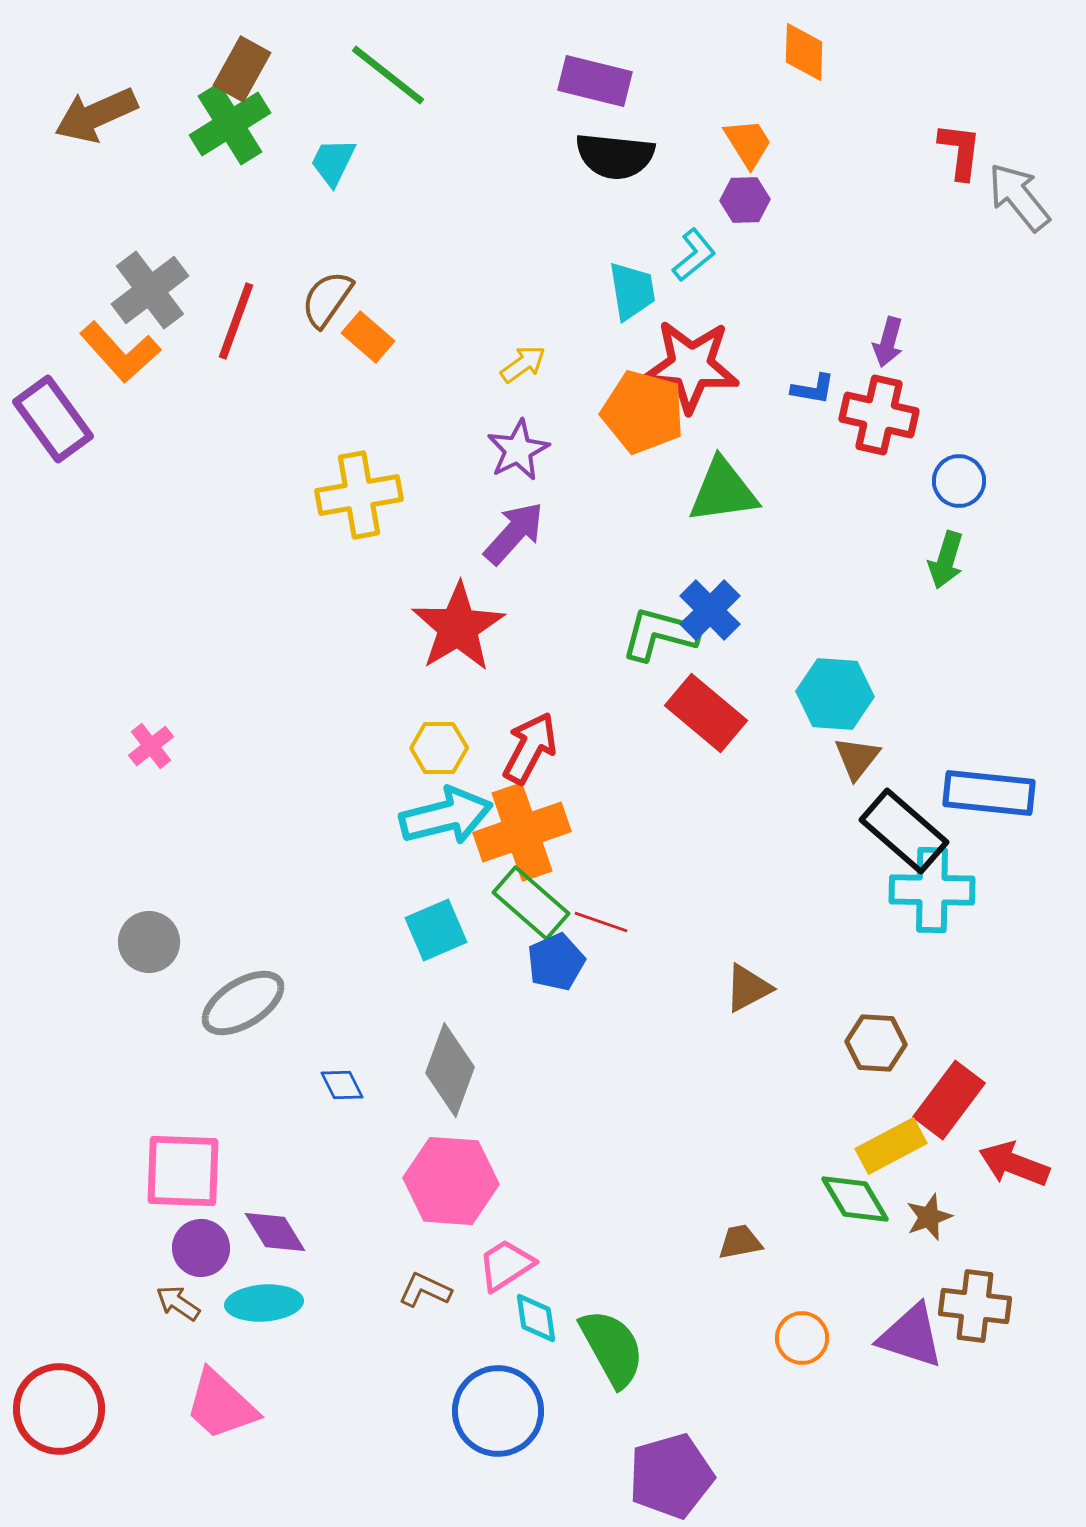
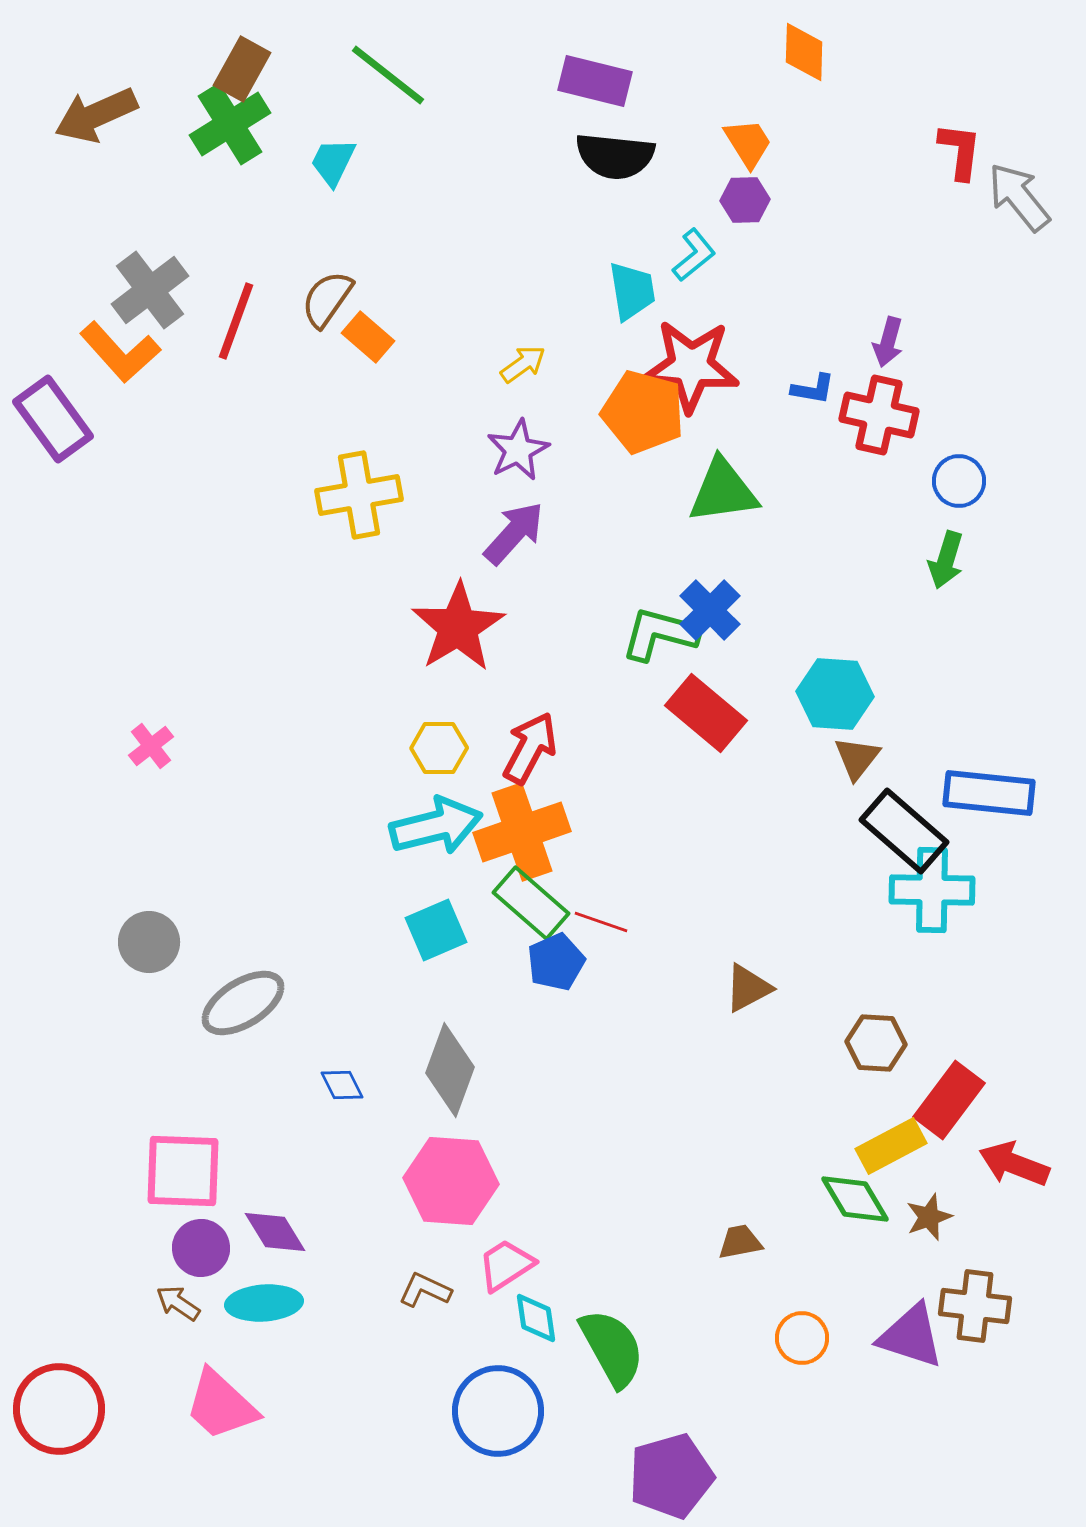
cyan arrow at (446, 816): moved 10 px left, 10 px down
